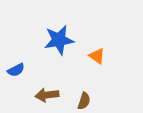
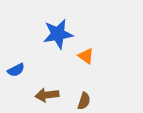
blue star: moved 1 px left, 6 px up
orange triangle: moved 11 px left
